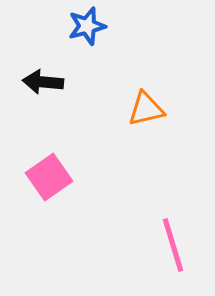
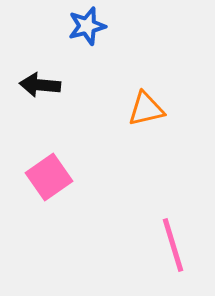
black arrow: moved 3 px left, 3 px down
